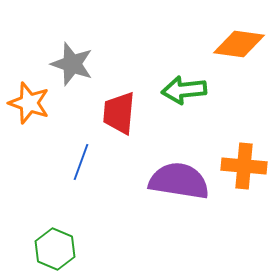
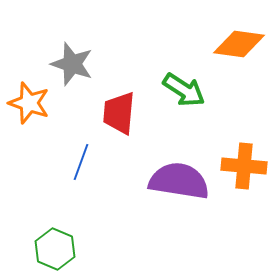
green arrow: rotated 141 degrees counterclockwise
